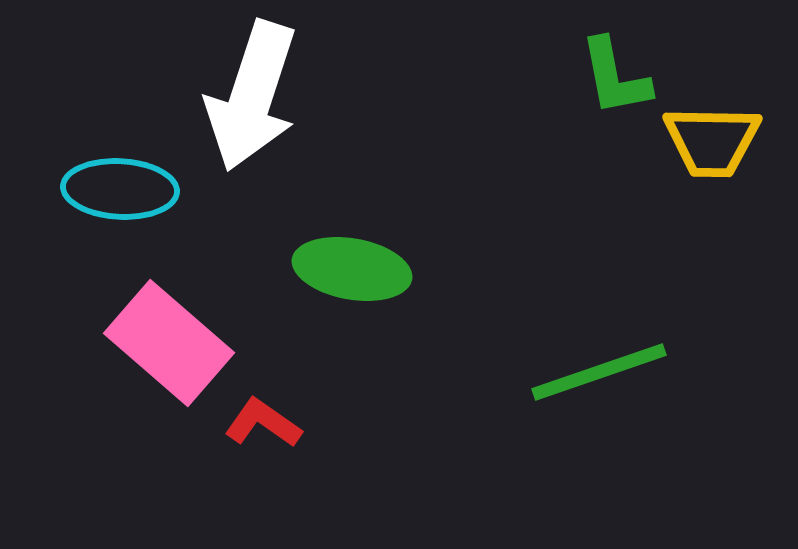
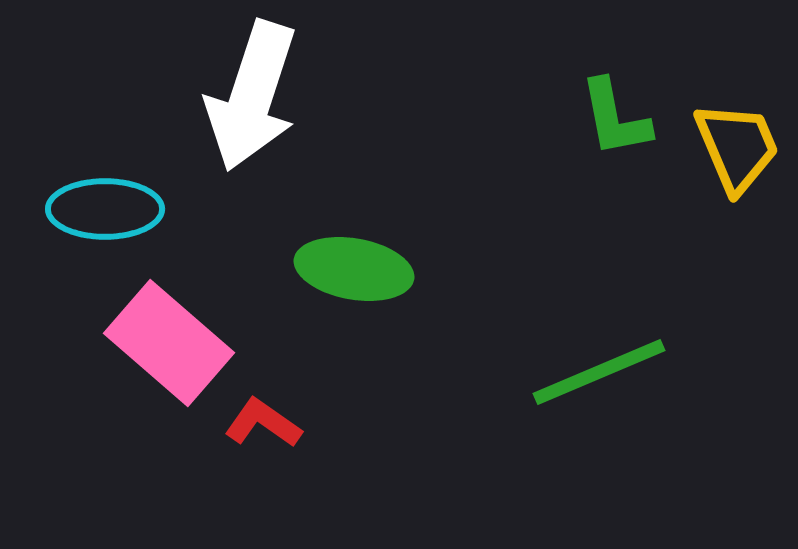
green L-shape: moved 41 px down
yellow trapezoid: moved 25 px right, 6 px down; rotated 114 degrees counterclockwise
cyan ellipse: moved 15 px left, 20 px down; rotated 3 degrees counterclockwise
green ellipse: moved 2 px right
green line: rotated 4 degrees counterclockwise
